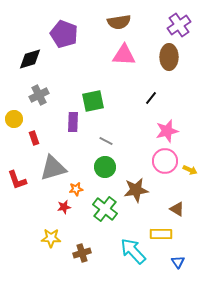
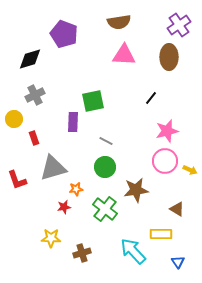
gray cross: moved 4 px left
